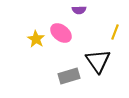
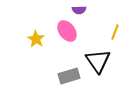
pink ellipse: moved 6 px right, 2 px up; rotated 15 degrees clockwise
